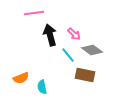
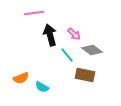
cyan line: moved 1 px left
cyan semicircle: rotated 48 degrees counterclockwise
